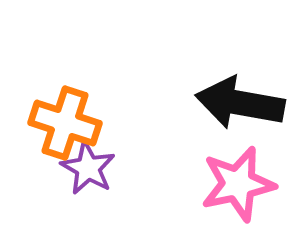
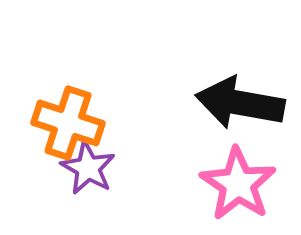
orange cross: moved 3 px right
pink star: rotated 26 degrees counterclockwise
